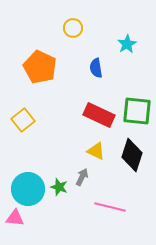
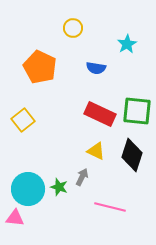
blue semicircle: rotated 72 degrees counterclockwise
red rectangle: moved 1 px right, 1 px up
